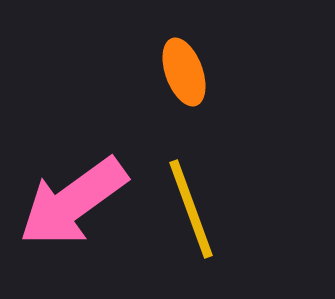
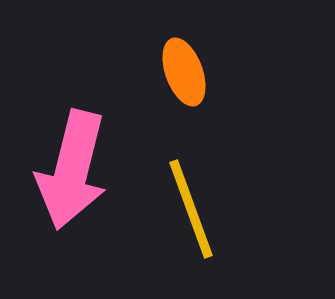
pink arrow: moved 1 px left, 32 px up; rotated 40 degrees counterclockwise
